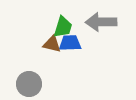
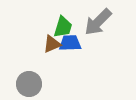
gray arrow: moved 3 px left; rotated 44 degrees counterclockwise
brown triangle: rotated 36 degrees counterclockwise
